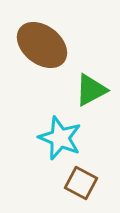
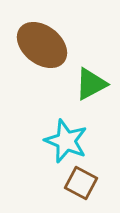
green triangle: moved 6 px up
cyan star: moved 6 px right, 3 px down
